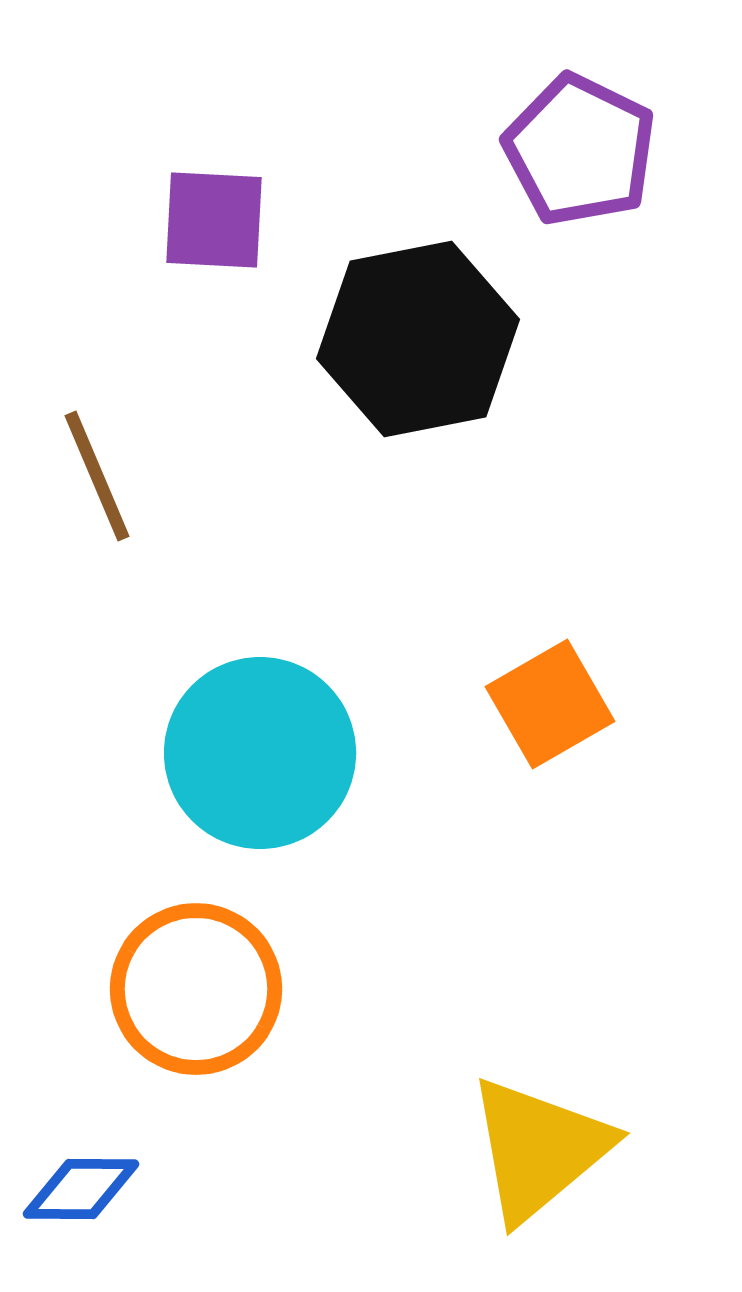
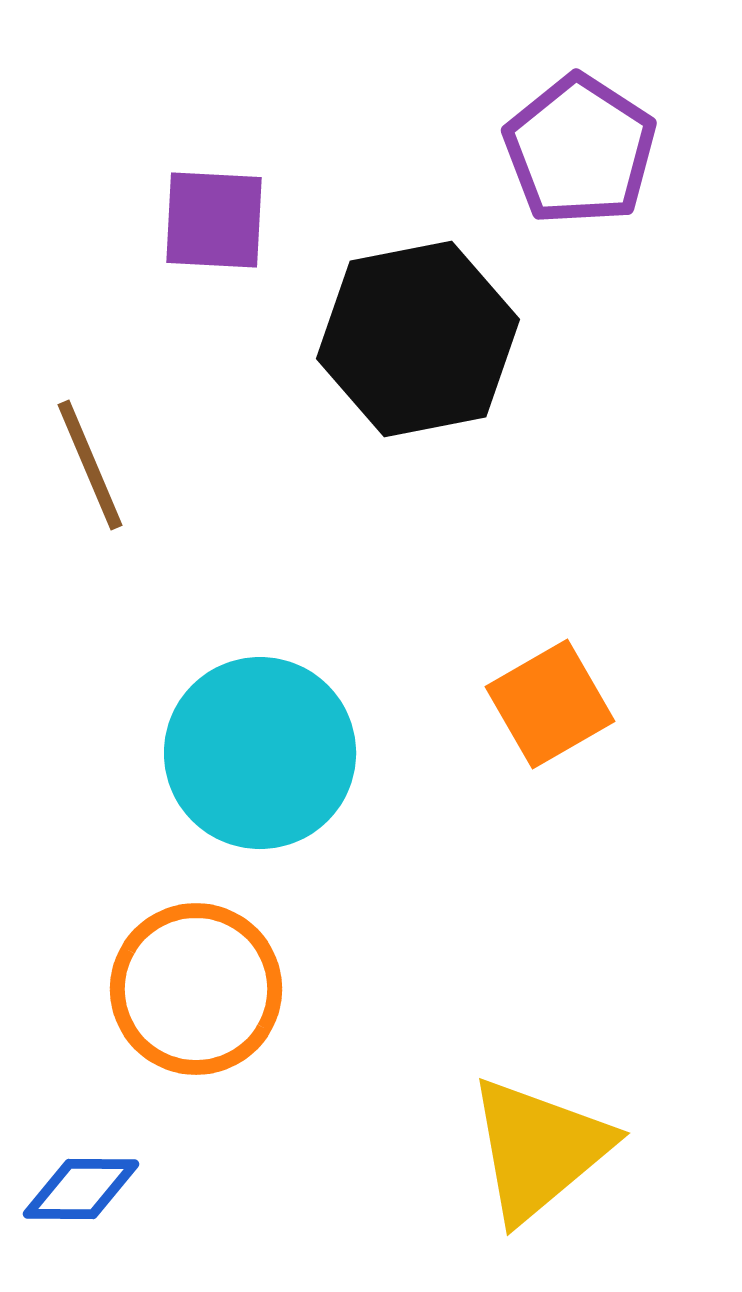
purple pentagon: rotated 7 degrees clockwise
brown line: moved 7 px left, 11 px up
